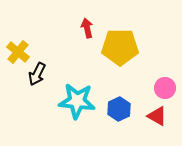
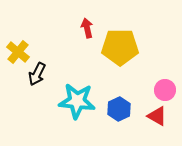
pink circle: moved 2 px down
